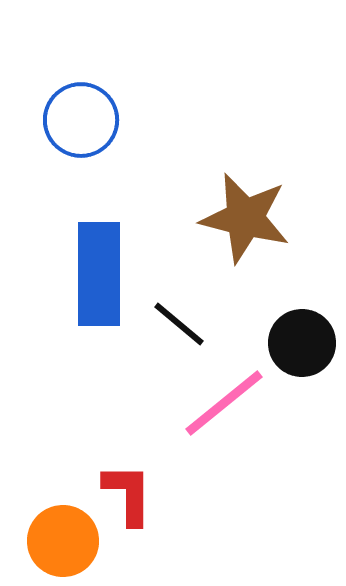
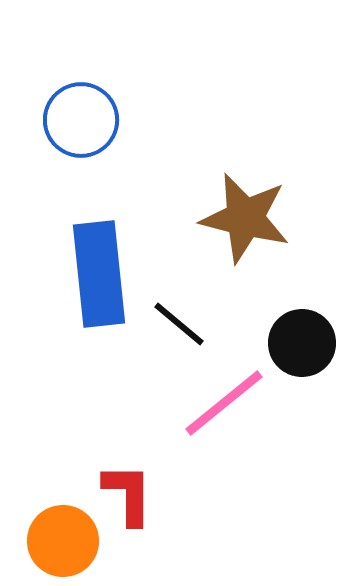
blue rectangle: rotated 6 degrees counterclockwise
